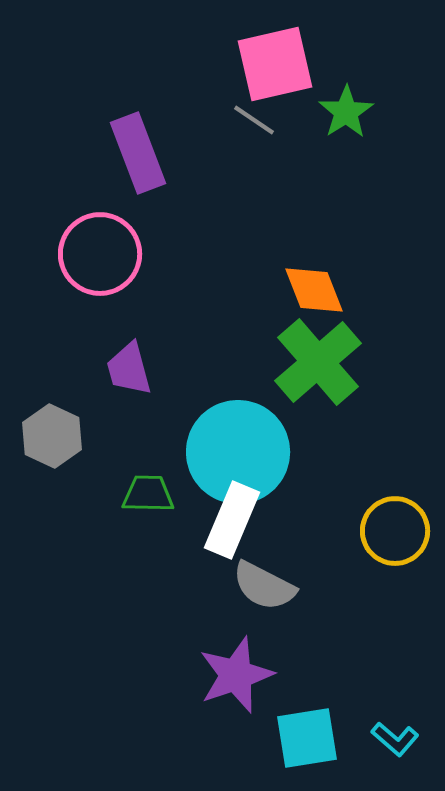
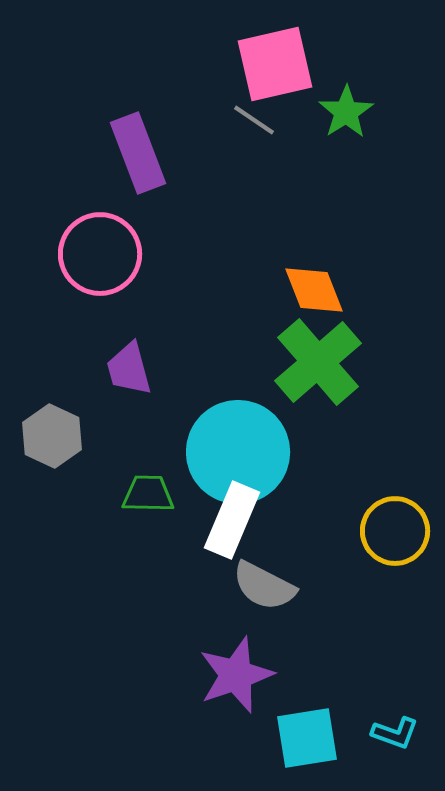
cyan L-shape: moved 6 px up; rotated 21 degrees counterclockwise
